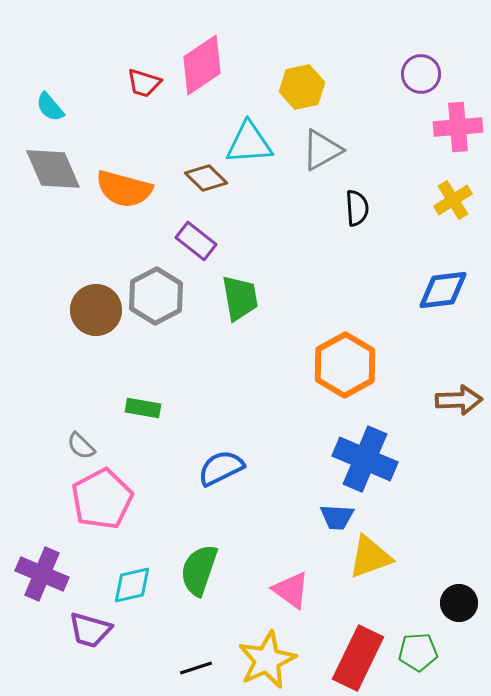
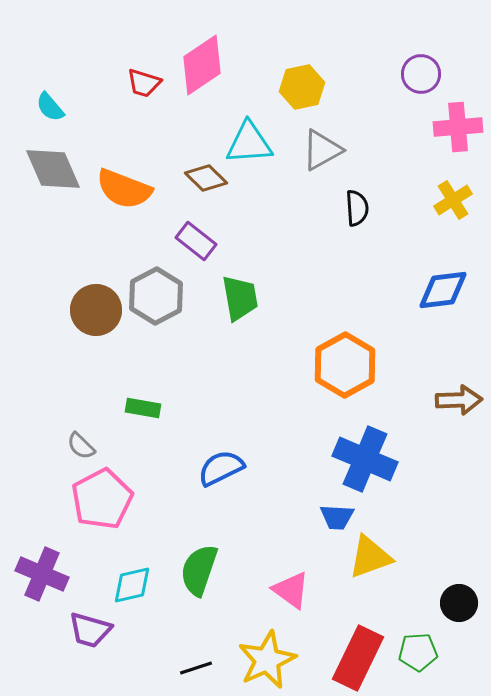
orange semicircle: rotated 6 degrees clockwise
